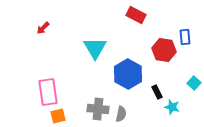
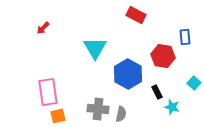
red hexagon: moved 1 px left, 6 px down
